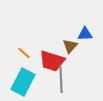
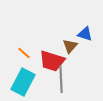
blue triangle: rotated 21 degrees clockwise
